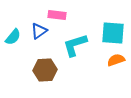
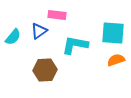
cyan L-shape: rotated 28 degrees clockwise
